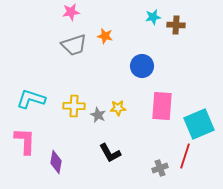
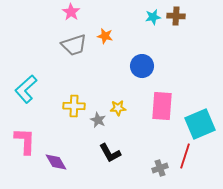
pink star: rotated 30 degrees counterclockwise
brown cross: moved 9 px up
cyan L-shape: moved 5 px left, 10 px up; rotated 60 degrees counterclockwise
gray star: moved 5 px down
cyan square: moved 1 px right
purple diamond: rotated 40 degrees counterclockwise
